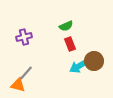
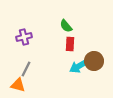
green semicircle: rotated 72 degrees clockwise
red rectangle: rotated 24 degrees clockwise
gray line: moved 4 px up; rotated 14 degrees counterclockwise
